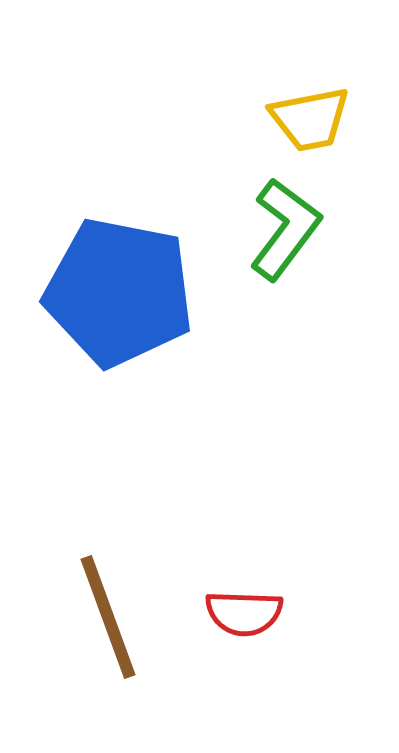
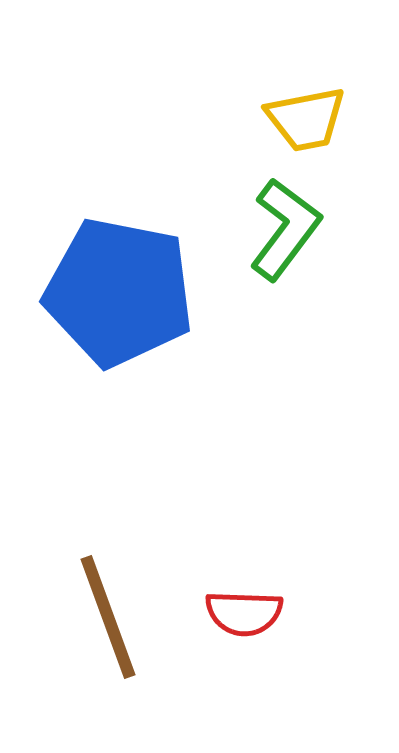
yellow trapezoid: moved 4 px left
